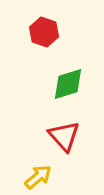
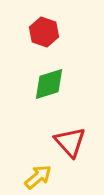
green diamond: moved 19 px left
red triangle: moved 6 px right, 6 px down
